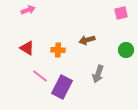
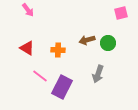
pink arrow: rotated 72 degrees clockwise
green circle: moved 18 px left, 7 px up
